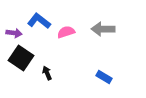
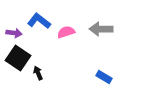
gray arrow: moved 2 px left
black square: moved 3 px left
black arrow: moved 9 px left
